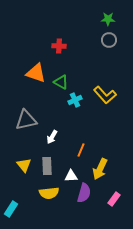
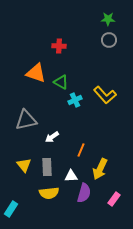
white arrow: rotated 24 degrees clockwise
gray rectangle: moved 1 px down
